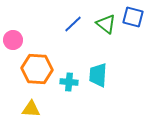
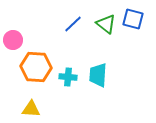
blue square: moved 2 px down
orange hexagon: moved 1 px left, 2 px up
cyan cross: moved 1 px left, 5 px up
